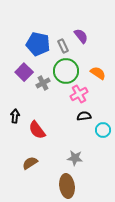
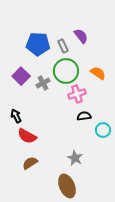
blue pentagon: rotated 10 degrees counterclockwise
purple square: moved 3 px left, 4 px down
pink cross: moved 2 px left; rotated 12 degrees clockwise
black arrow: moved 1 px right; rotated 32 degrees counterclockwise
red semicircle: moved 10 px left, 6 px down; rotated 24 degrees counterclockwise
gray star: rotated 21 degrees clockwise
brown ellipse: rotated 15 degrees counterclockwise
